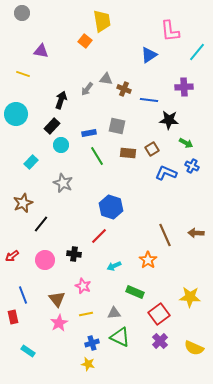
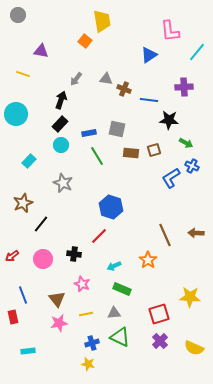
gray circle at (22, 13): moved 4 px left, 2 px down
gray arrow at (87, 89): moved 11 px left, 10 px up
black rectangle at (52, 126): moved 8 px right, 2 px up
gray square at (117, 126): moved 3 px down
brown square at (152, 149): moved 2 px right, 1 px down; rotated 16 degrees clockwise
brown rectangle at (128, 153): moved 3 px right
cyan rectangle at (31, 162): moved 2 px left, 1 px up
blue L-shape at (166, 173): moved 5 px right, 5 px down; rotated 55 degrees counterclockwise
pink circle at (45, 260): moved 2 px left, 1 px up
pink star at (83, 286): moved 1 px left, 2 px up
green rectangle at (135, 292): moved 13 px left, 3 px up
red square at (159, 314): rotated 20 degrees clockwise
pink star at (59, 323): rotated 18 degrees clockwise
cyan rectangle at (28, 351): rotated 40 degrees counterclockwise
